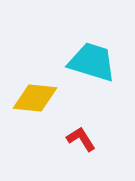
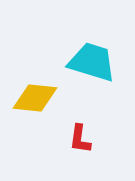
red L-shape: moved 1 px left; rotated 140 degrees counterclockwise
